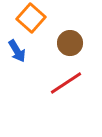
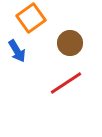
orange square: rotated 12 degrees clockwise
